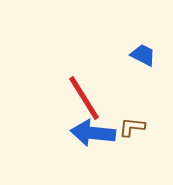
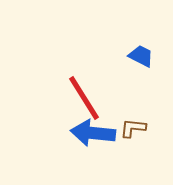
blue trapezoid: moved 2 px left, 1 px down
brown L-shape: moved 1 px right, 1 px down
